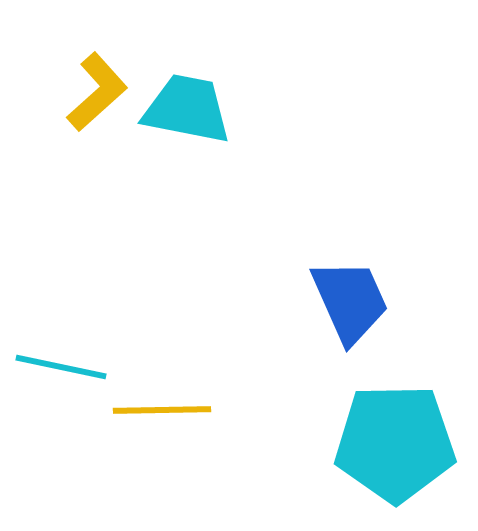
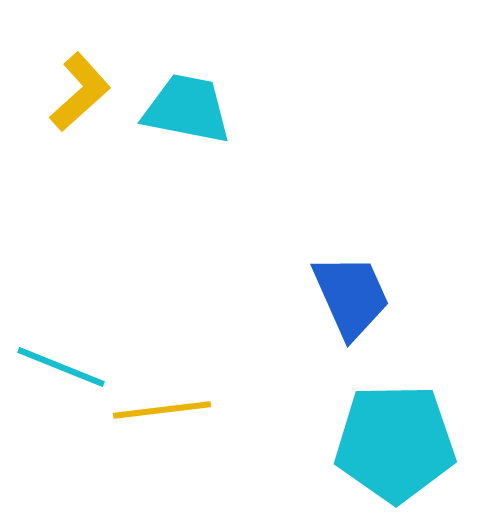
yellow L-shape: moved 17 px left
blue trapezoid: moved 1 px right, 5 px up
cyan line: rotated 10 degrees clockwise
yellow line: rotated 6 degrees counterclockwise
